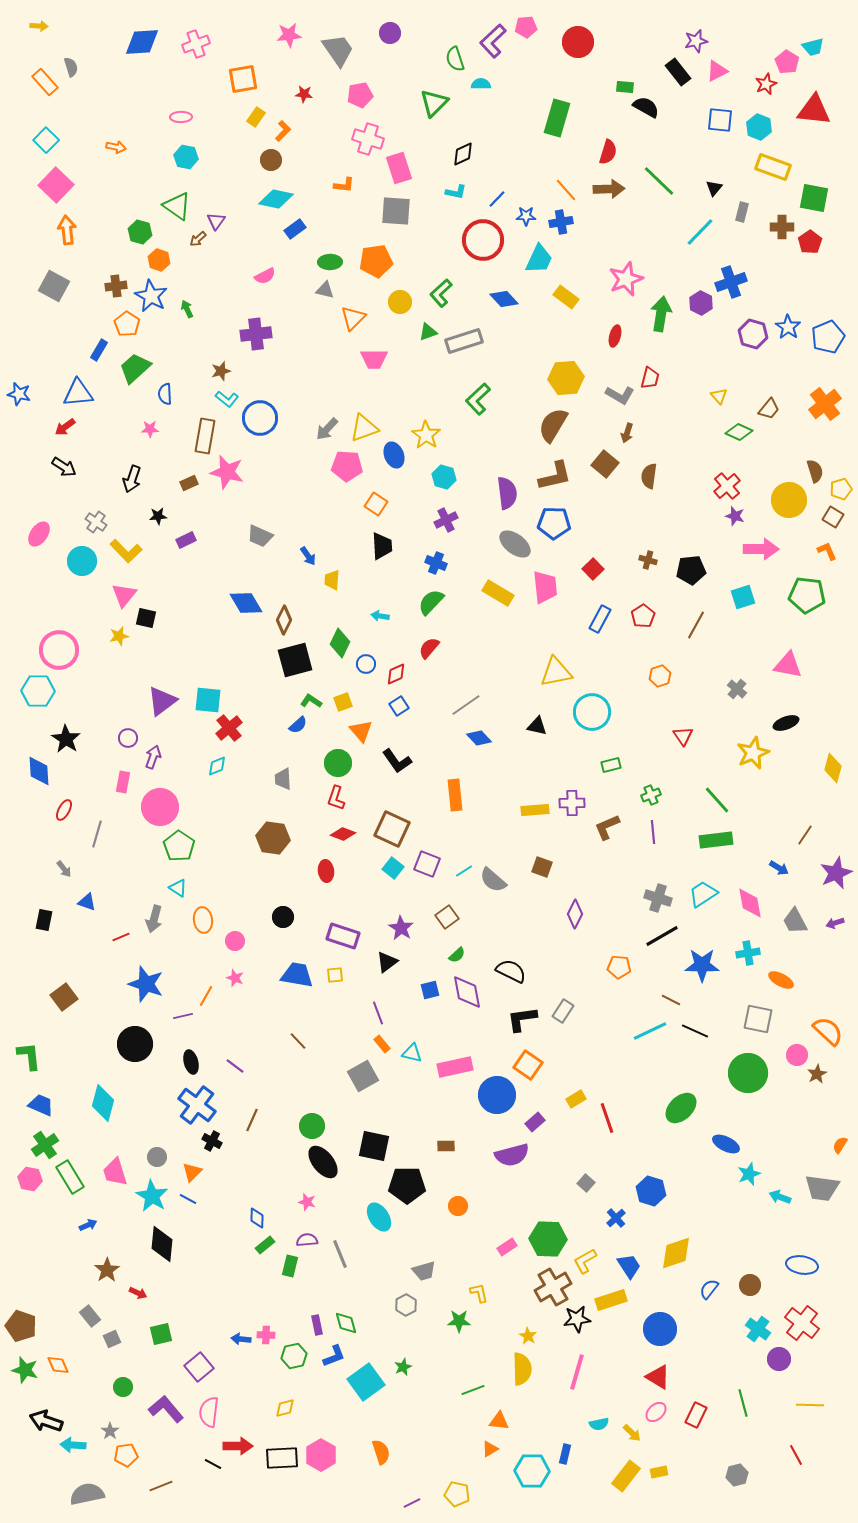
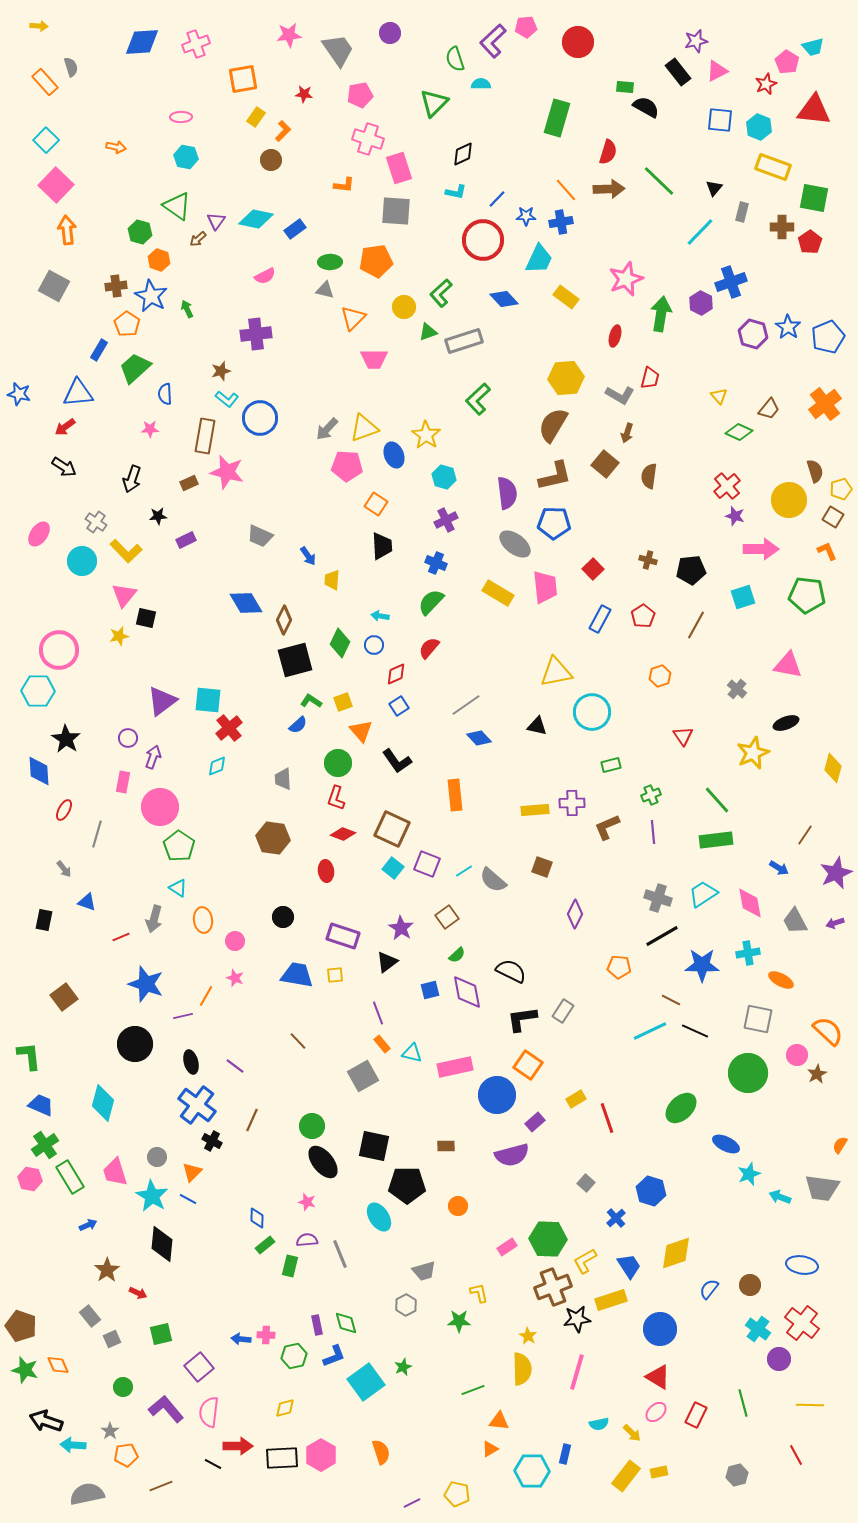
cyan diamond at (276, 199): moved 20 px left, 20 px down
yellow circle at (400, 302): moved 4 px right, 5 px down
blue circle at (366, 664): moved 8 px right, 19 px up
brown cross at (553, 1287): rotated 9 degrees clockwise
